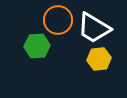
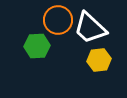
white trapezoid: moved 4 px left; rotated 12 degrees clockwise
yellow hexagon: moved 1 px down
